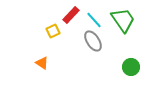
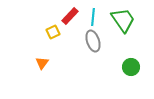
red rectangle: moved 1 px left, 1 px down
cyan line: moved 1 px left, 3 px up; rotated 48 degrees clockwise
yellow square: moved 1 px down
gray ellipse: rotated 15 degrees clockwise
orange triangle: rotated 32 degrees clockwise
